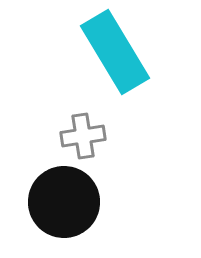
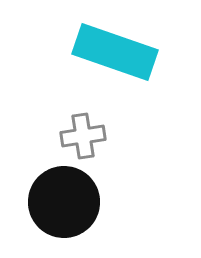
cyan rectangle: rotated 40 degrees counterclockwise
